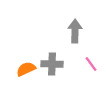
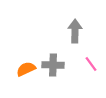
gray cross: moved 1 px right, 1 px down
